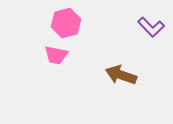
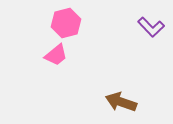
pink trapezoid: rotated 50 degrees counterclockwise
brown arrow: moved 27 px down
